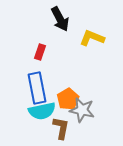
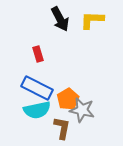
yellow L-shape: moved 18 px up; rotated 20 degrees counterclockwise
red rectangle: moved 2 px left, 2 px down; rotated 35 degrees counterclockwise
blue rectangle: rotated 52 degrees counterclockwise
cyan semicircle: moved 5 px left, 1 px up
brown L-shape: moved 1 px right
